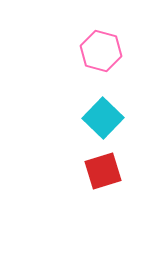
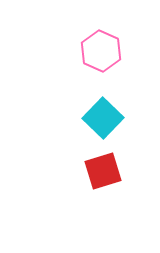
pink hexagon: rotated 9 degrees clockwise
